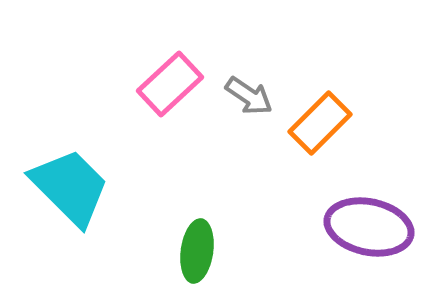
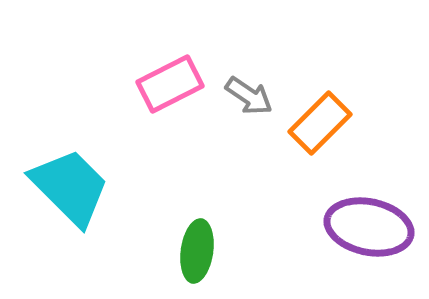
pink rectangle: rotated 16 degrees clockwise
